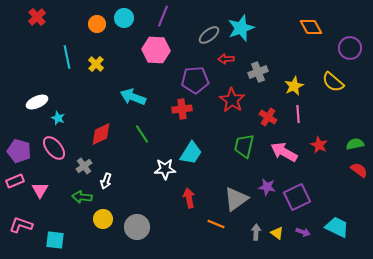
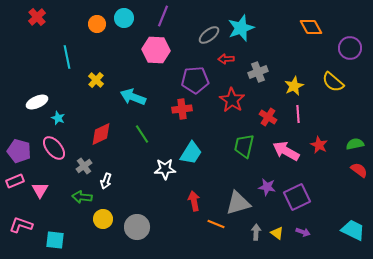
yellow cross at (96, 64): moved 16 px down
pink arrow at (284, 152): moved 2 px right, 1 px up
red arrow at (189, 198): moved 5 px right, 3 px down
gray triangle at (236, 199): moved 2 px right, 4 px down; rotated 20 degrees clockwise
cyan trapezoid at (337, 227): moved 16 px right, 3 px down
